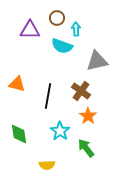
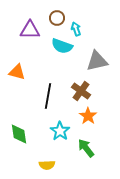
cyan arrow: rotated 16 degrees counterclockwise
orange triangle: moved 12 px up
